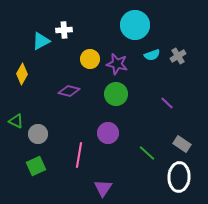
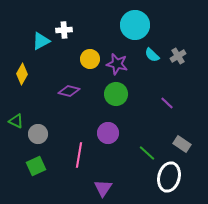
cyan semicircle: rotated 63 degrees clockwise
white ellipse: moved 10 px left; rotated 12 degrees clockwise
